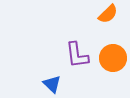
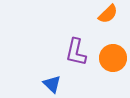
purple L-shape: moved 1 px left, 3 px up; rotated 20 degrees clockwise
